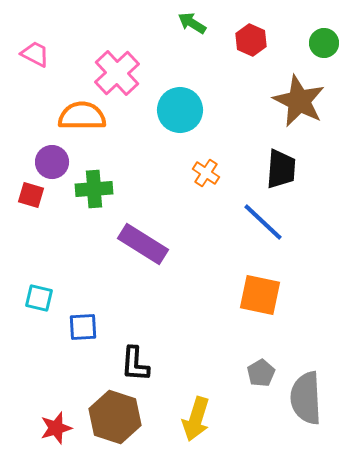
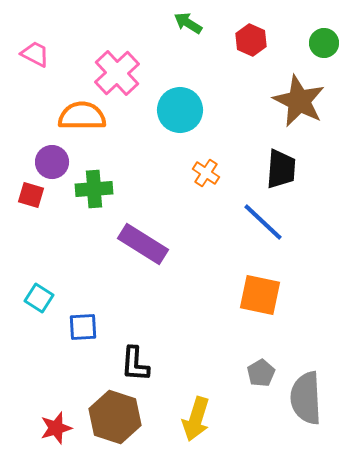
green arrow: moved 4 px left
cyan square: rotated 20 degrees clockwise
